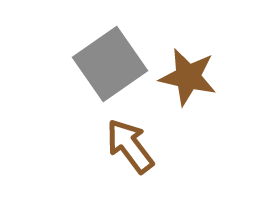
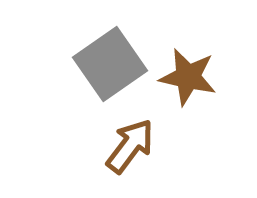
brown arrow: rotated 74 degrees clockwise
